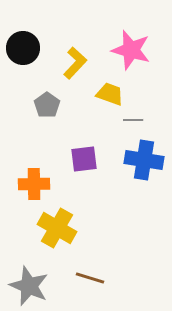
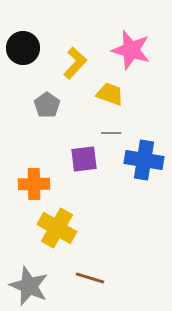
gray line: moved 22 px left, 13 px down
